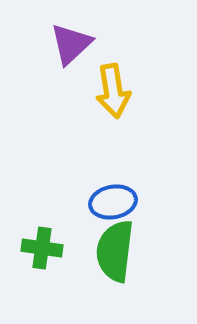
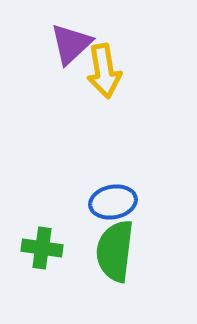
yellow arrow: moved 9 px left, 20 px up
